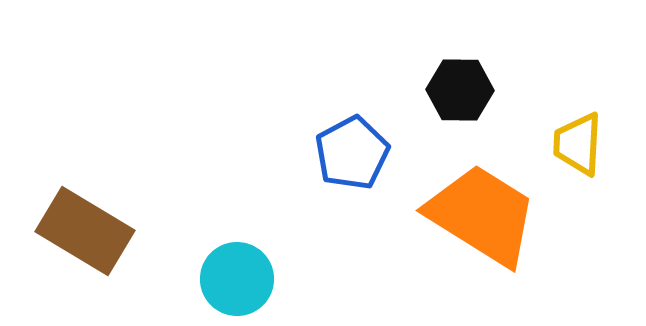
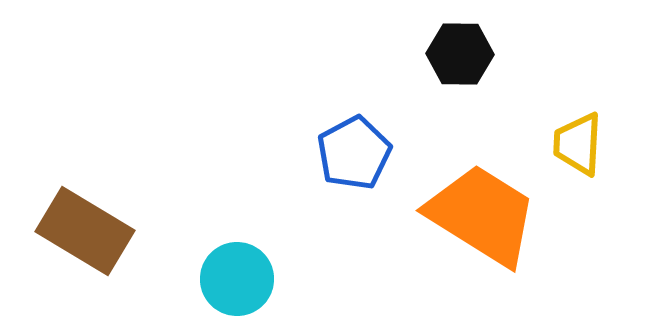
black hexagon: moved 36 px up
blue pentagon: moved 2 px right
